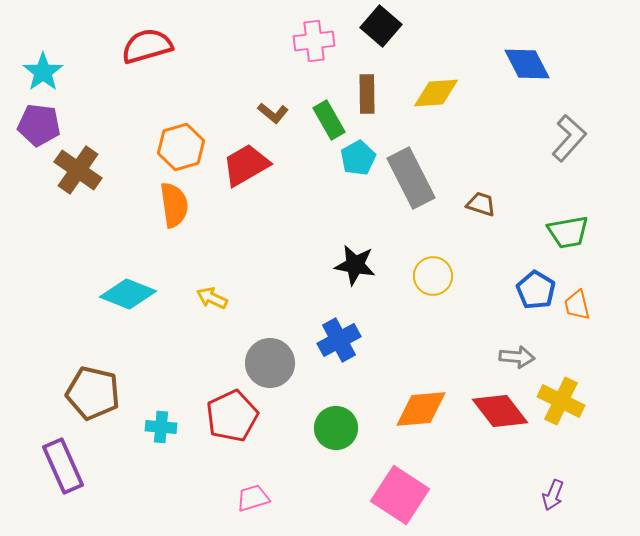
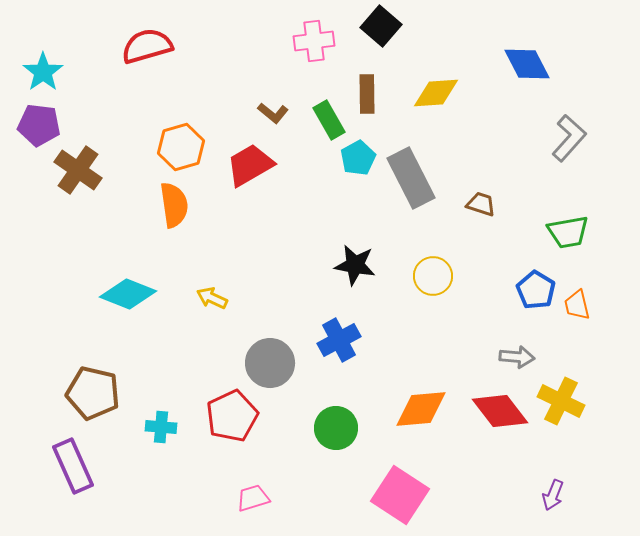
red trapezoid: moved 4 px right
purple rectangle: moved 10 px right
